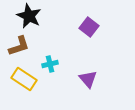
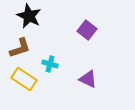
purple square: moved 2 px left, 3 px down
brown L-shape: moved 1 px right, 2 px down
cyan cross: rotated 28 degrees clockwise
purple triangle: rotated 24 degrees counterclockwise
